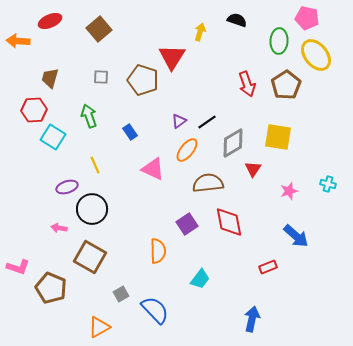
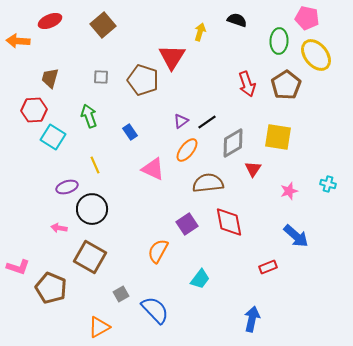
brown square at (99, 29): moved 4 px right, 4 px up
purple triangle at (179, 121): moved 2 px right
orange semicircle at (158, 251): rotated 150 degrees counterclockwise
